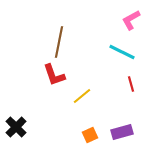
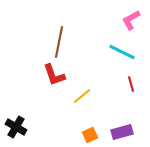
black cross: rotated 15 degrees counterclockwise
